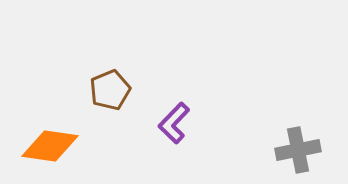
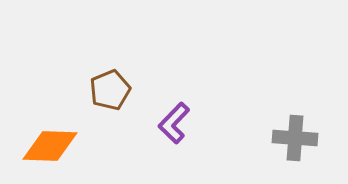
orange diamond: rotated 6 degrees counterclockwise
gray cross: moved 3 px left, 12 px up; rotated 15 degrees clockwise
